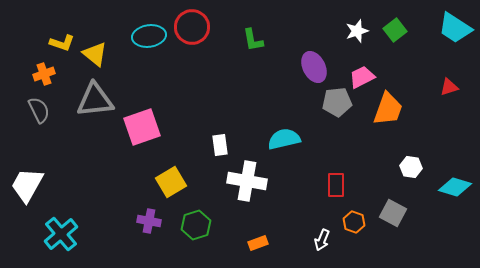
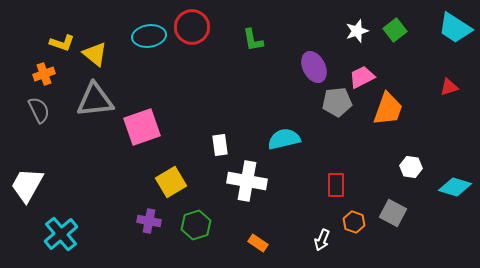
orange rectangle: rotated 54 degrees clockwise
